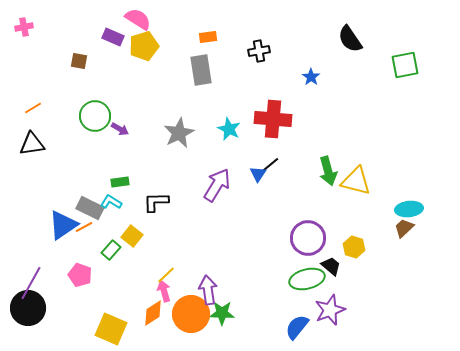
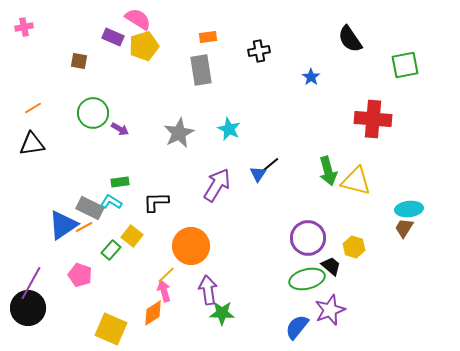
green circle at (95, 116): moved 2 px left, 3 px up
red cross at (273, 119): moved 100 px right
brown trapezoid at (404, 228): rotated 15 degrees counterclockwise
orange circle at (191, 314): moved 68 px up
